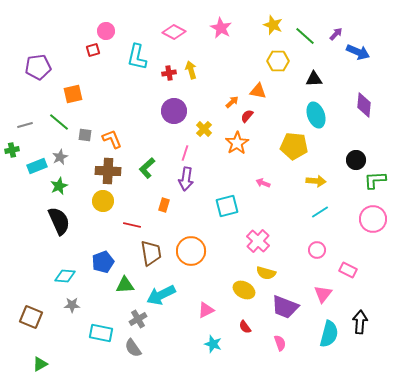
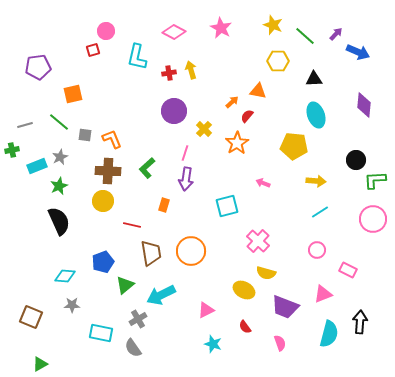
green triangle at (125, 285): rotated 36 degrees counterclockwise
pink triangle at (323, 294): rotated 30 degrees clockwise
